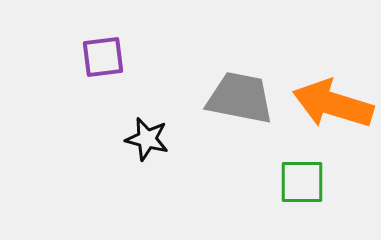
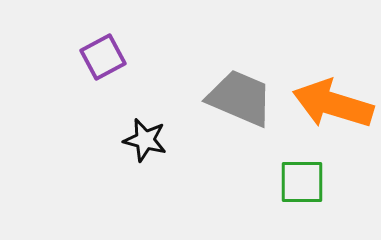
purple square: rotated 21 degrees counterclockwise
gray trapezoid: rotated 12 degrees clockwise
black star: moved 2 px left, 1 px down
